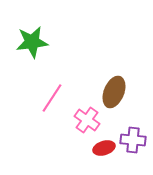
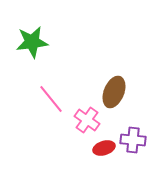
pink line: moved 1 px left, 1 px down; rotated 72 degrees counterclockwise
